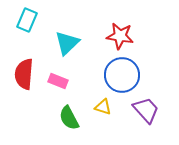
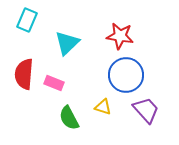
blue circle: moved 4 px right
pink rectangle: moved 4 px left, 2 px down
